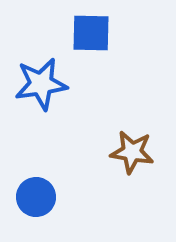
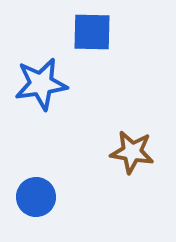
blue square: moved 1 px right, 1 px up
